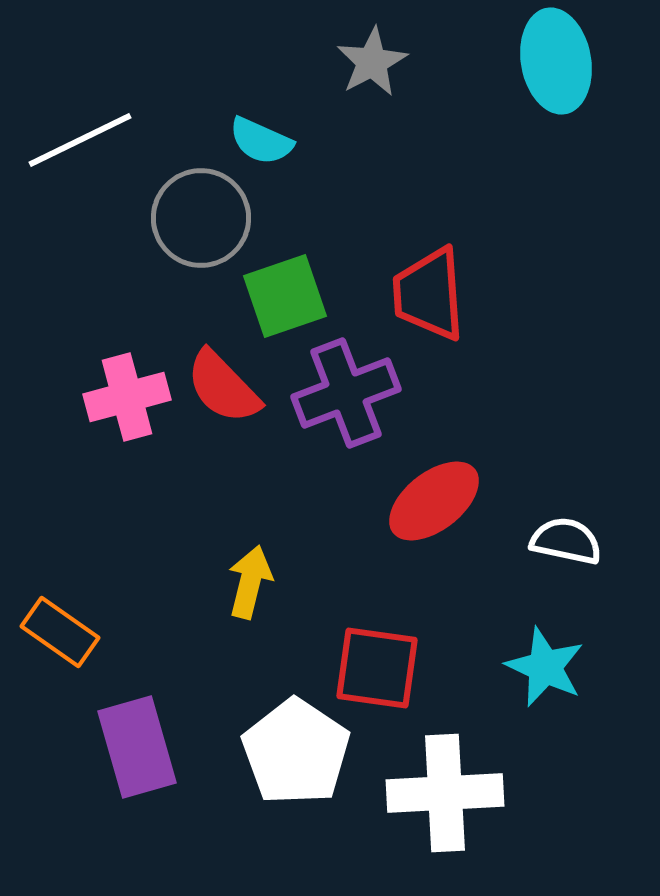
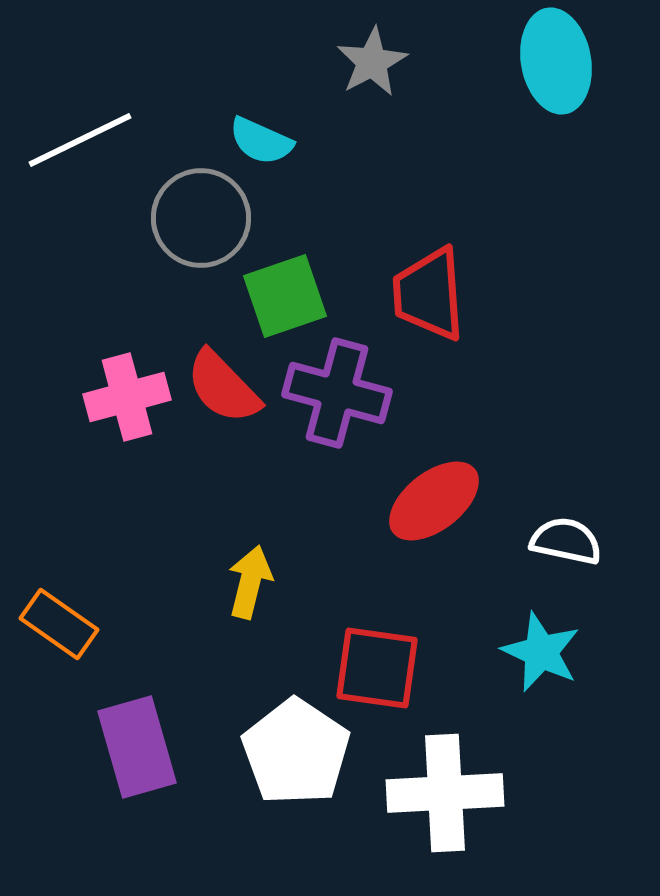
purple cross: moved 9 px left; rotated 36 degrees clockwise
orange rectangle: moved 1 px left, 8 px up
cyan star: moved 4 px left, 15 px up
